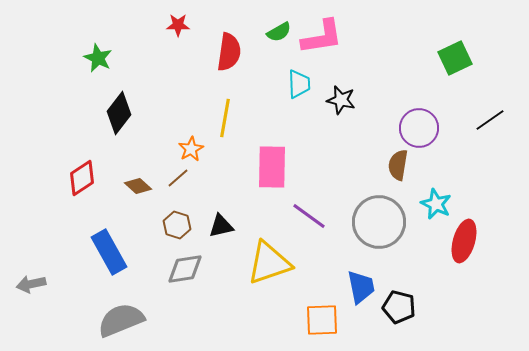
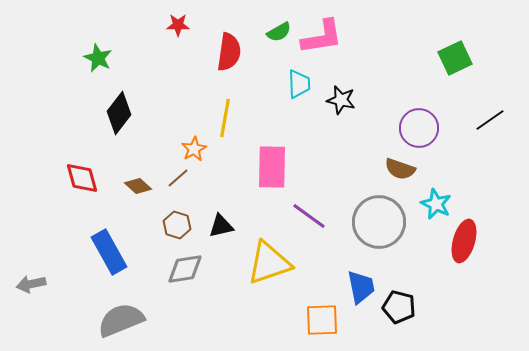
orange star: moved 3 px right
brown semicircle: moved 2 px right, 4 px down; rotated 80 degrees counterclockwise
red diamond: rotated 72 degrees counterclockwise
